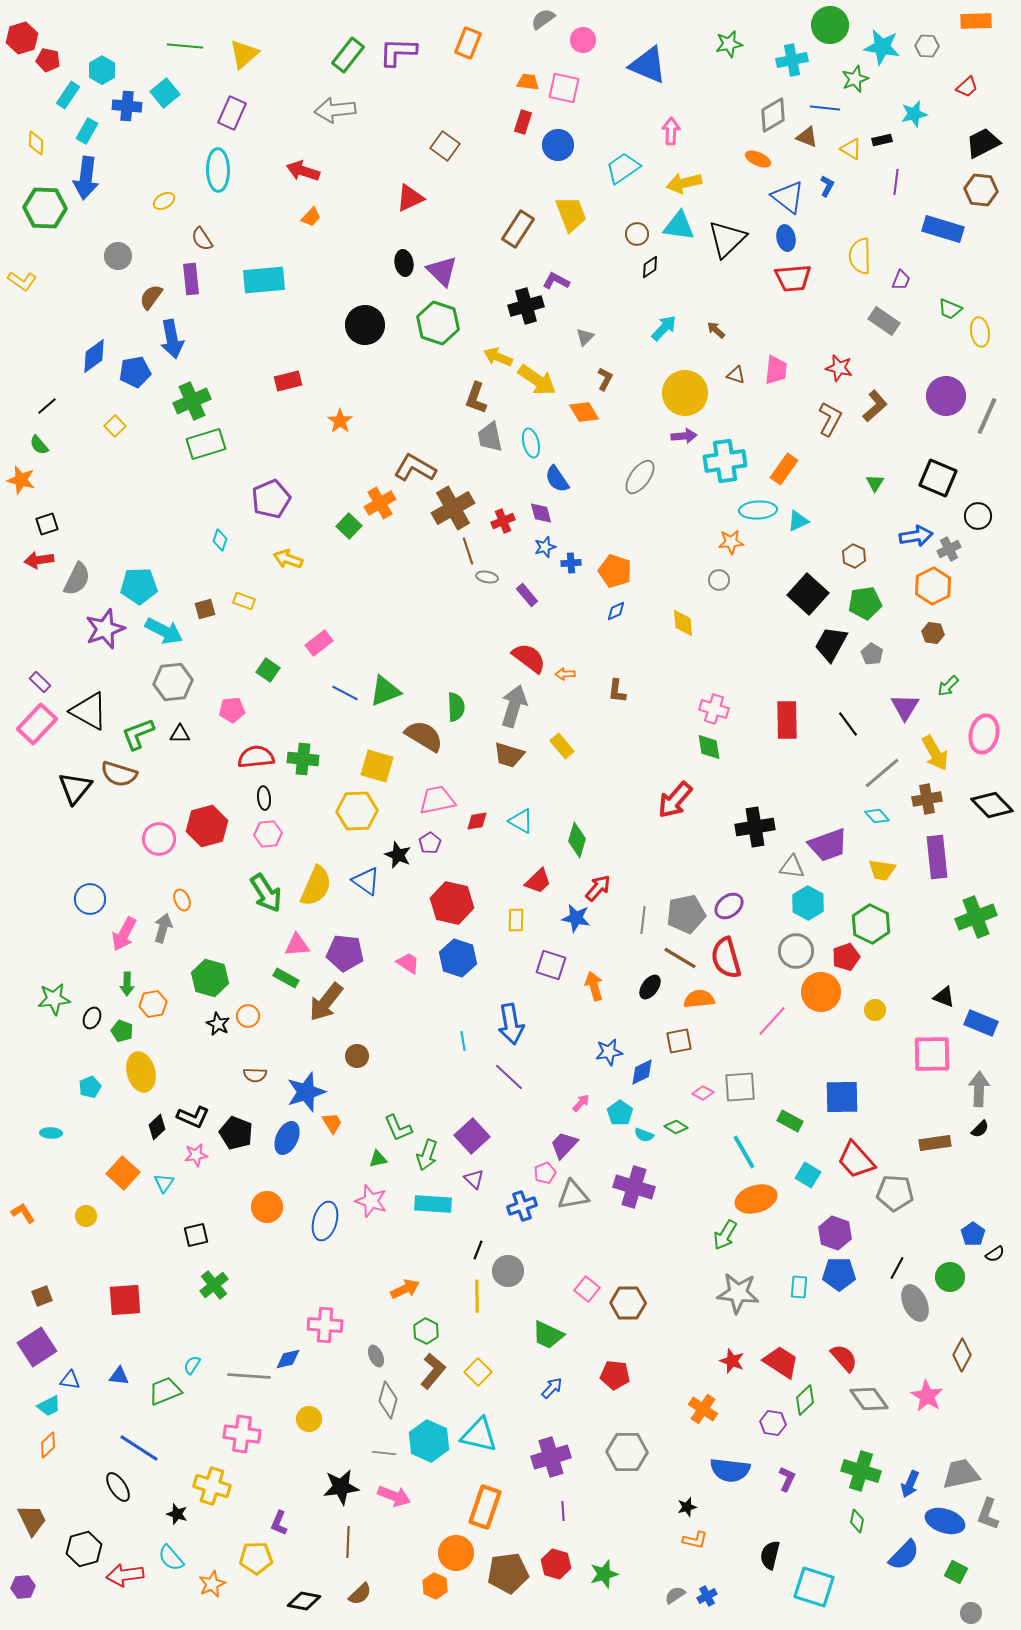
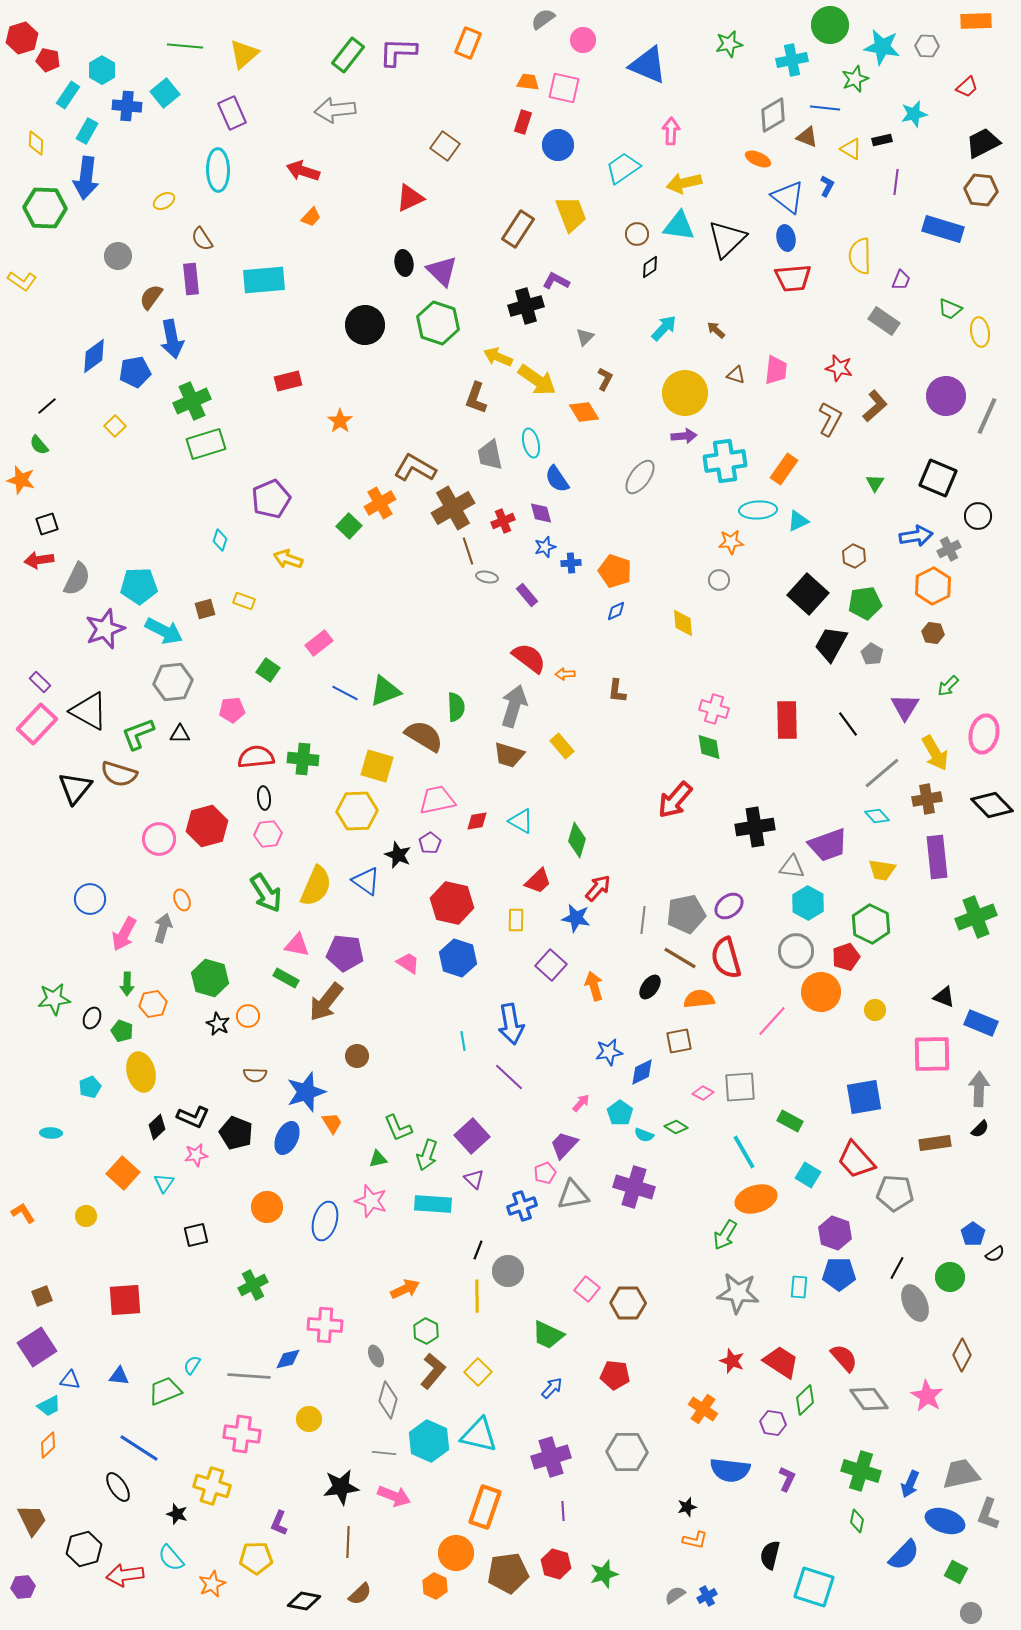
purple rectangle at (232, 113): rotated 48 degrees counterclockwise
gray trapezoid at (490, 437): moved 18 px down
pink triangle at (297, 945): rotated 16 degrees clockwise
purple square at (551, 965): rotated 24 degrees clockwise
blue square at (842, 1097): moved 22 px right; rotated 9 degrees counterclockwise
green cross at (214, 1285): moved 39 px right; rotated 12 degrees clockwise
